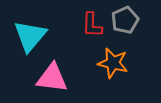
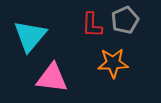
orange star: rotated 16 degrees counterclockwise
